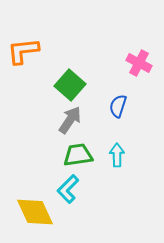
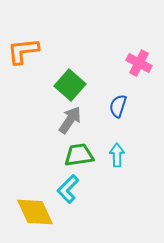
green trapezoid: moved 1 px right
